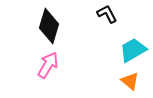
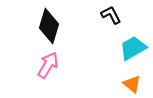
black L-shape: moved 4 px right, 1 px down
cyan trapezoid: moved 2 px up
orange triangle: moved 2 px right, 3 px down
